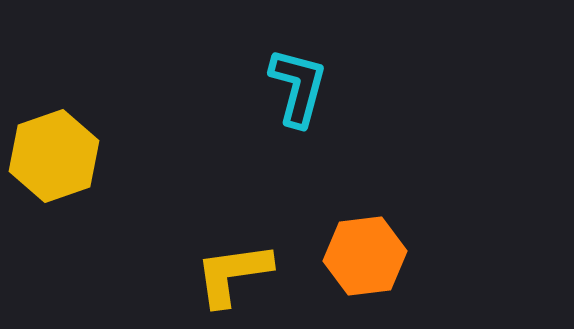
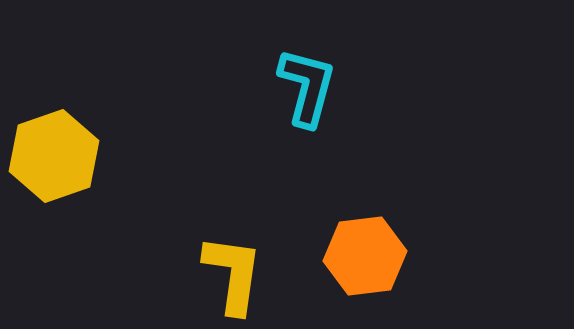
cyan L-shape: moved 9 px right
yellow L-shape: rotated 106 degrees clockwise
